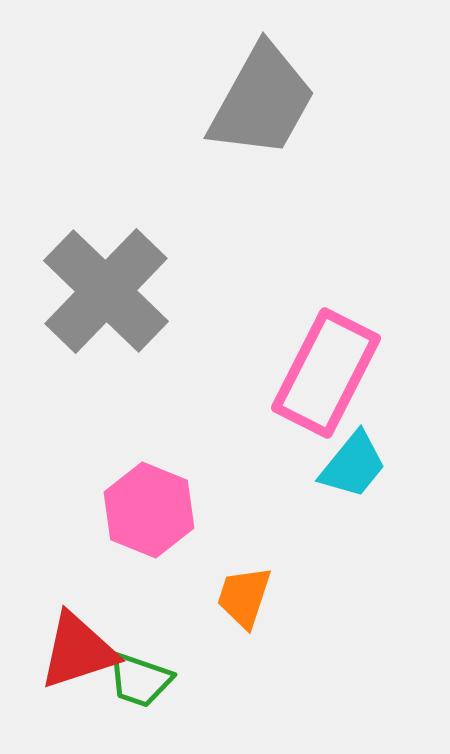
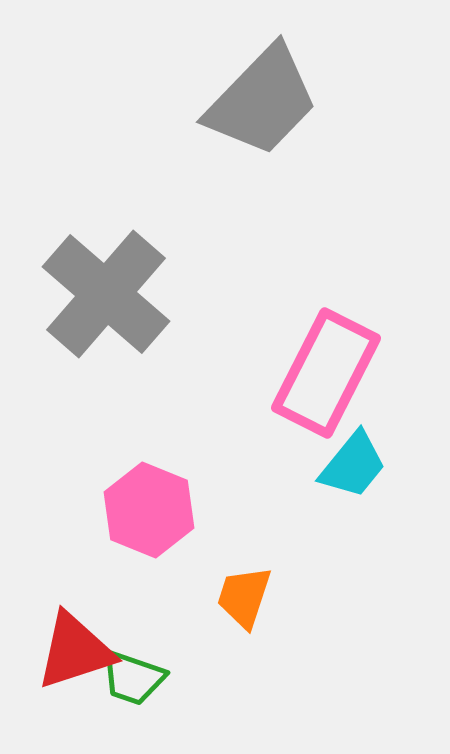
gray trapezoid: rotated 15 degrees clockwise
gray cross: moved 3 px down; rotated 3 degrees counterclockwise
red triangle: moved 3 px left
green trapezoid: moved 7 px left, 2 px up
